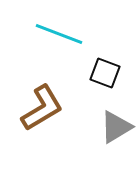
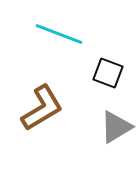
black square: moved 3 px right
